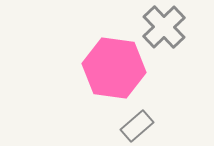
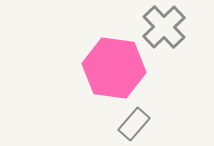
gray rectangle: moved 3 px left, 2 px up; rotated 8 degrees counterclockwise
